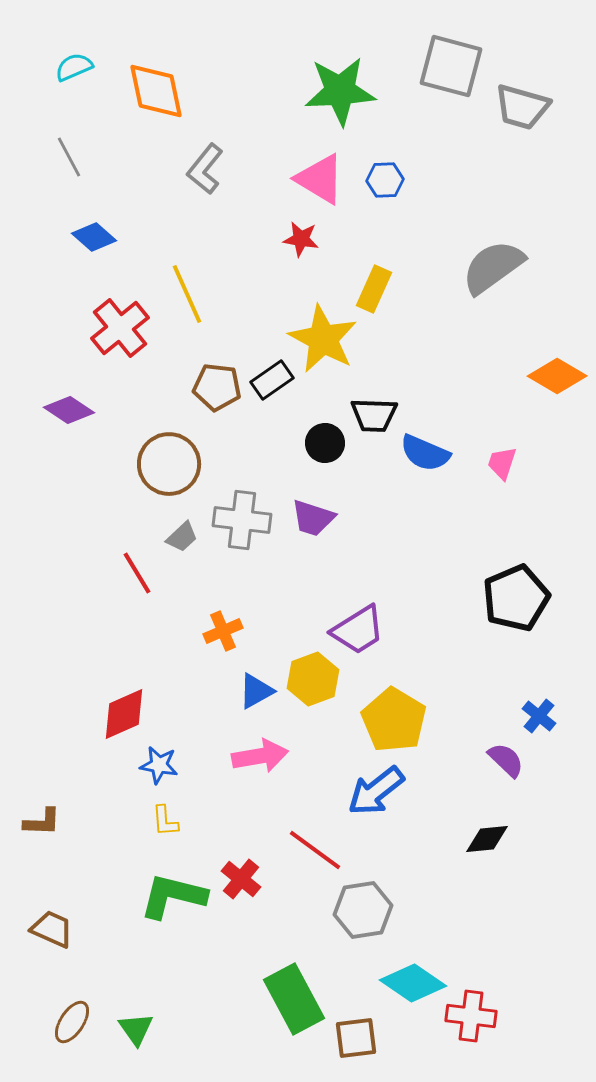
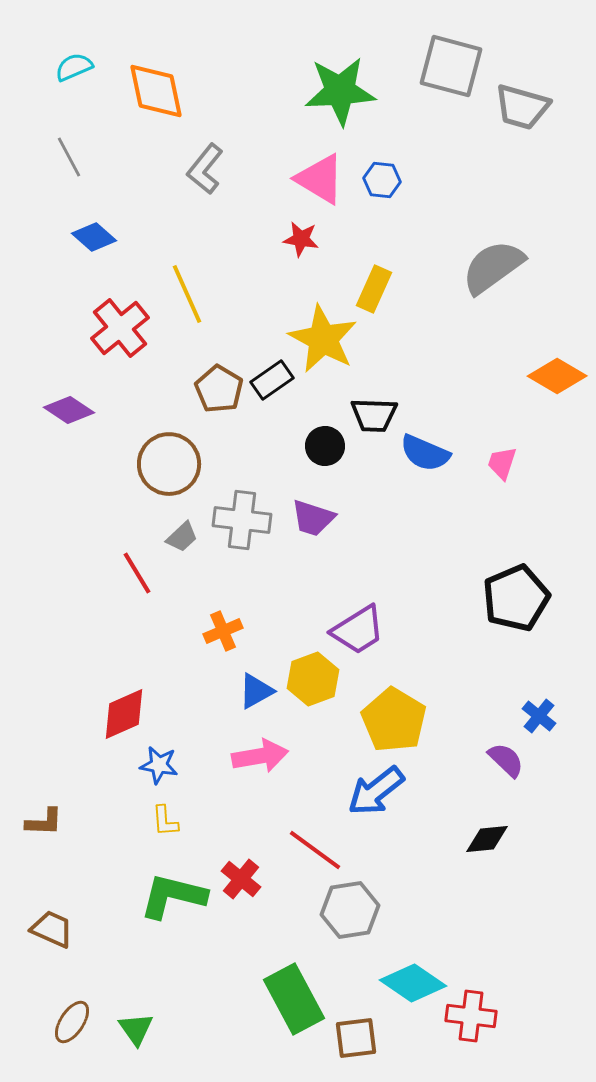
blue hexagon at (385, 180): moved 3 px left; rotated 9 degrees clockwise
brown pentagon at (217, 387): moved 2 px right, 2 px down; rotated 24 degrees clockwise
black circle at (325, 443): moved 3 px down
brown L-shape at (42, 822): moved 2 px right
gray hexagon at (363, 910): moved 13 px left
